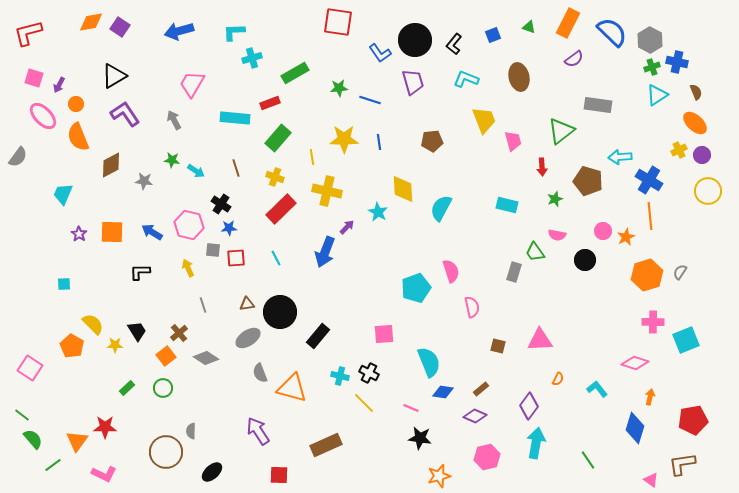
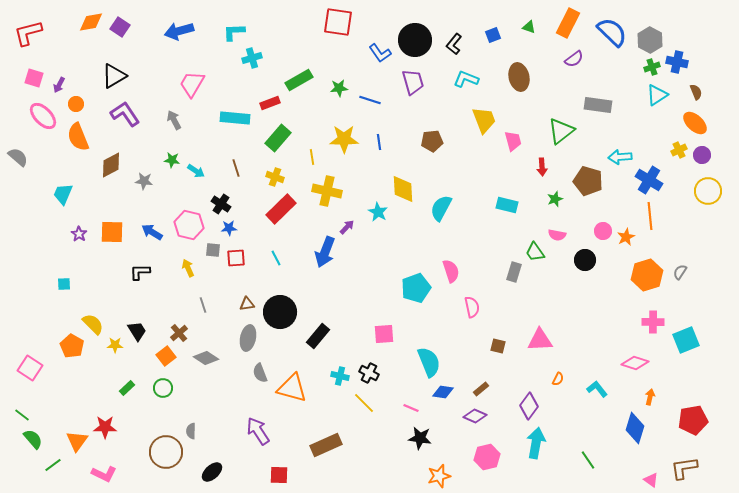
green rectangle at (295, 73): moved 4 px right, 7 px down
gray semicircle at (18, 157): rotated 85 degrees counterclockwise
gray ellipse at (248, 338): rotated 45 degrees counterclockwise
brown L-shape at (682, 464): moved 2 px right, 4 px down
